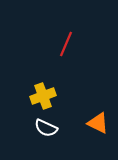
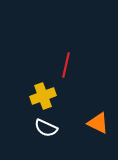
red line: moved 21 px down; rotated 10 degrees counterclockwise
